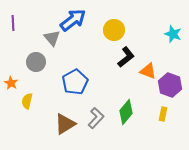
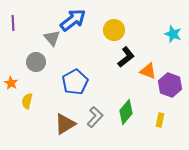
yellow rectangle: moved 3 px left, 6 px down
gray L-shape: moved 1 px left, 1 px up
